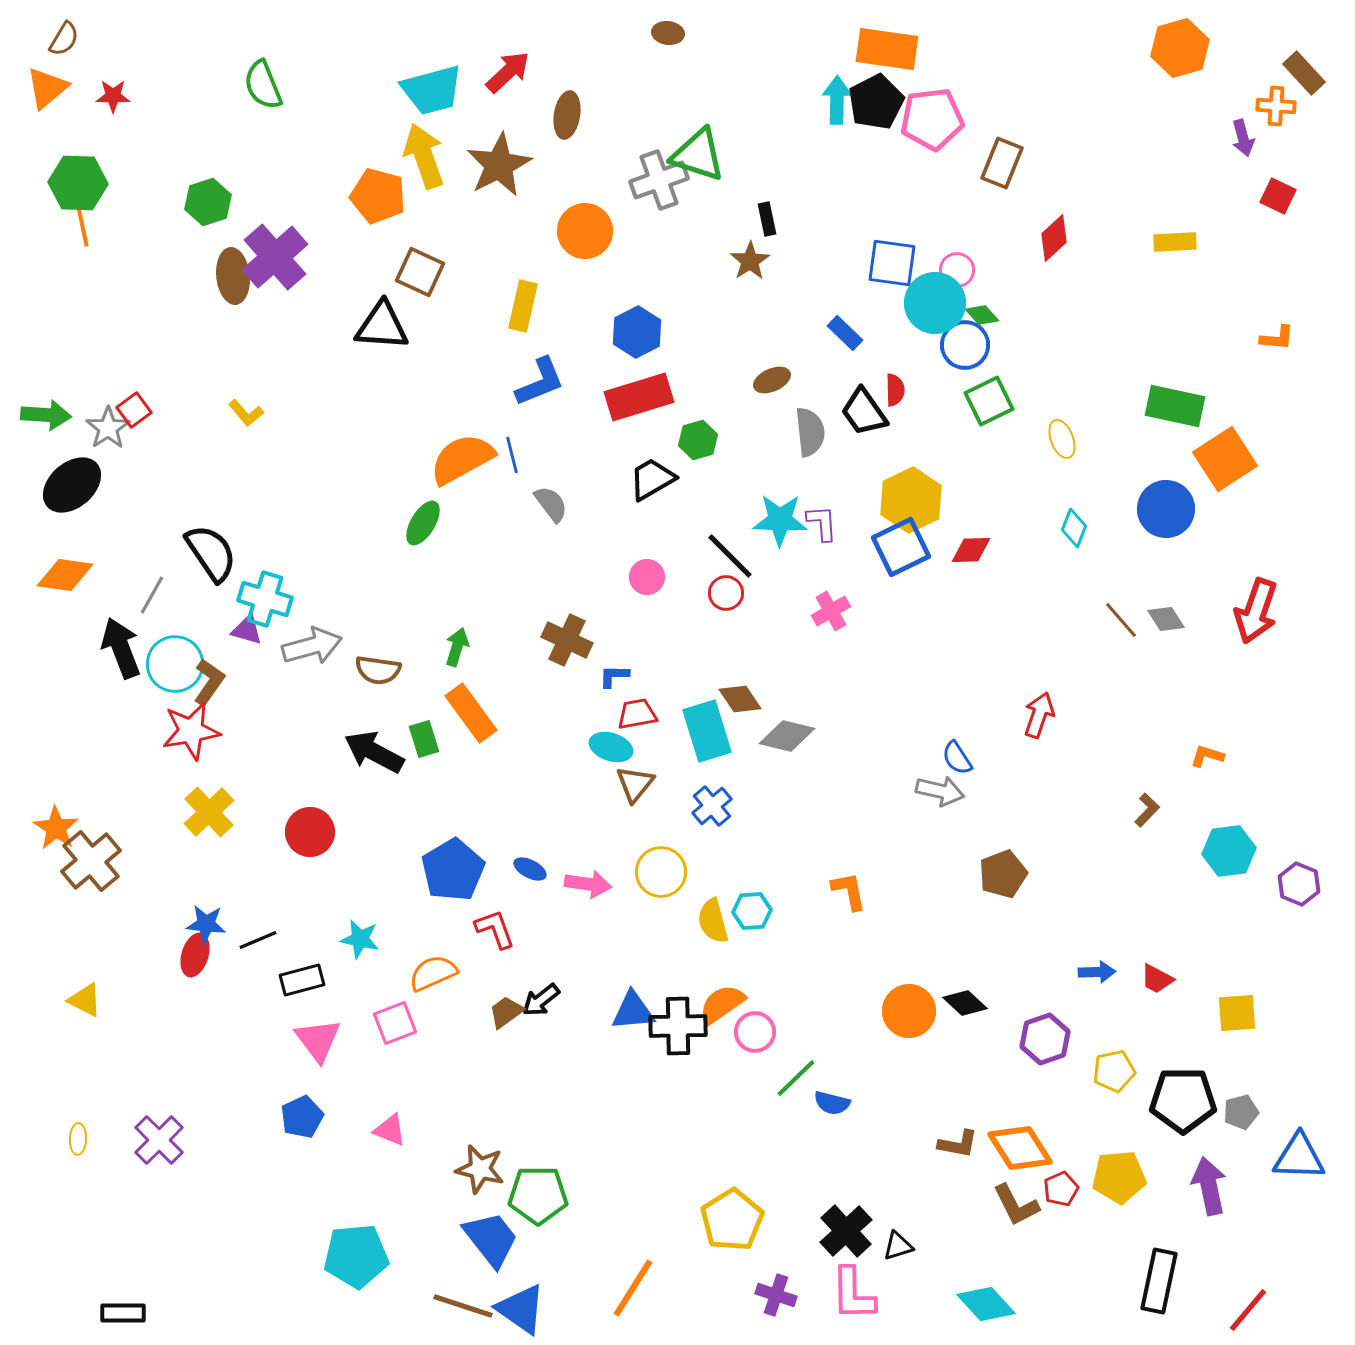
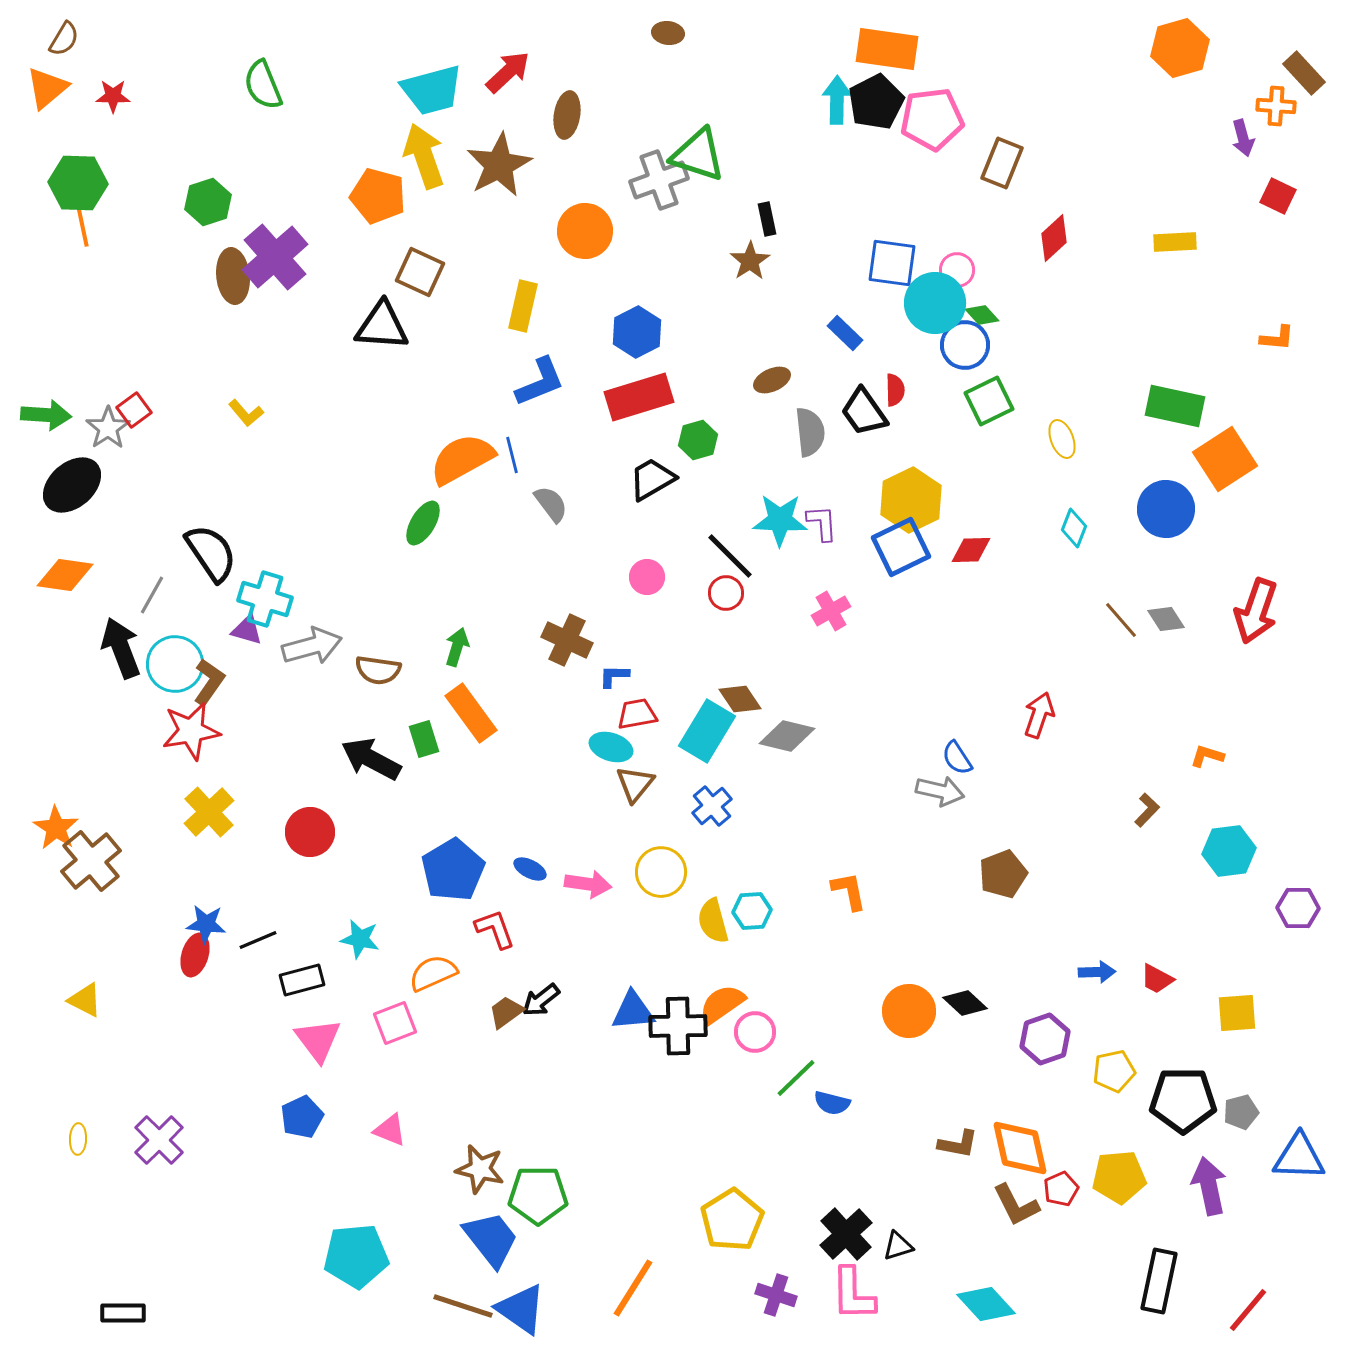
cyan rectangle at (707, 731): rotated 48 degrees clockwise
black arrow at (374, 752): moved 3 px left, 7 px down
purple hexagon at (1299, 884): moved 1 px left, 24 px down; rotated 21 degrees counterclockwise
orange diamond at (1020, 1148): rotated 20 degrees clockwise
black cross at (846, 1231): moved 3 px down
